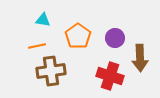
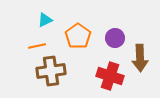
cyan triangle: moved 2 px right; rotated 35 degrees counterclockwise
